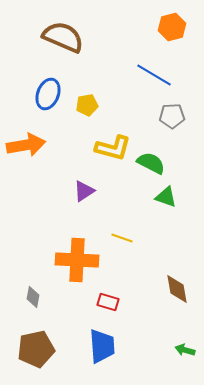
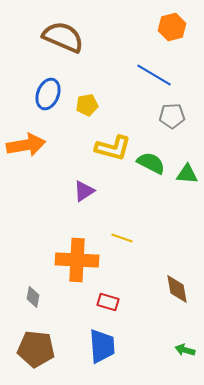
green triangle: moved 21 px right, 23 px up; rotated 15 degrees counterclockwise
brown pentagon: rotated 18 degrees clockwise
